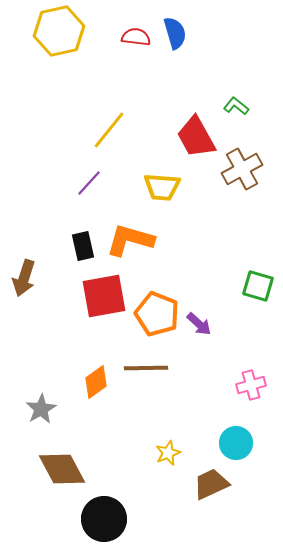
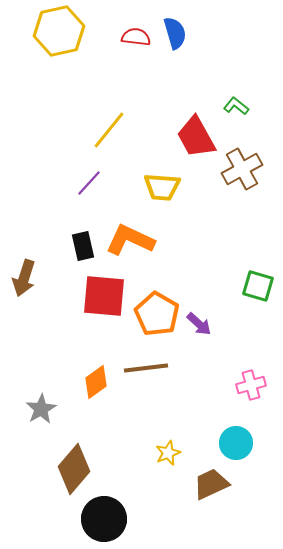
orange L-shape: rotated 9 degrees clockwise
red square: rotated 15 degrees clockwise
orange pentagon: rotated 9 degrees clockwise
brown line: rotated 6 degrees counterclockwise
brown diamond: moved 12 px right; rotated 69 degrees clockwise
